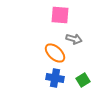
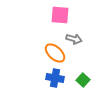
green square: rotated 16 degrees counterclockwise
